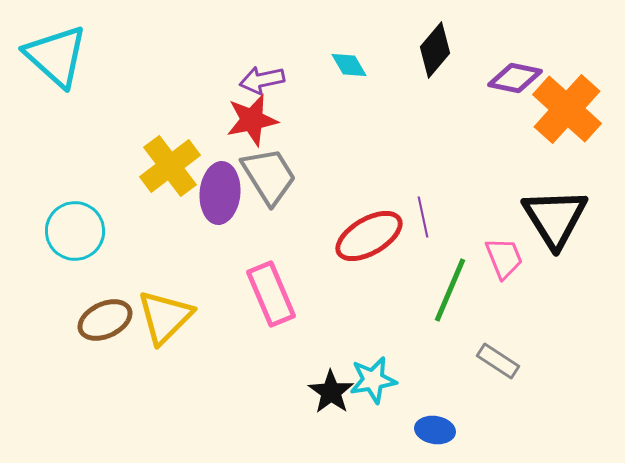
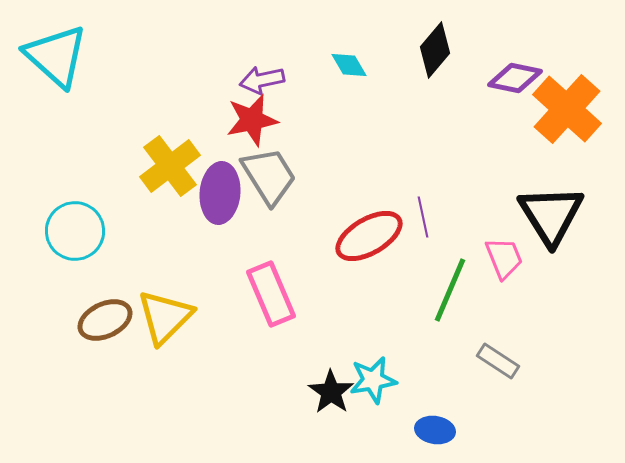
black triangle: moved 4 px left, 3 px up
